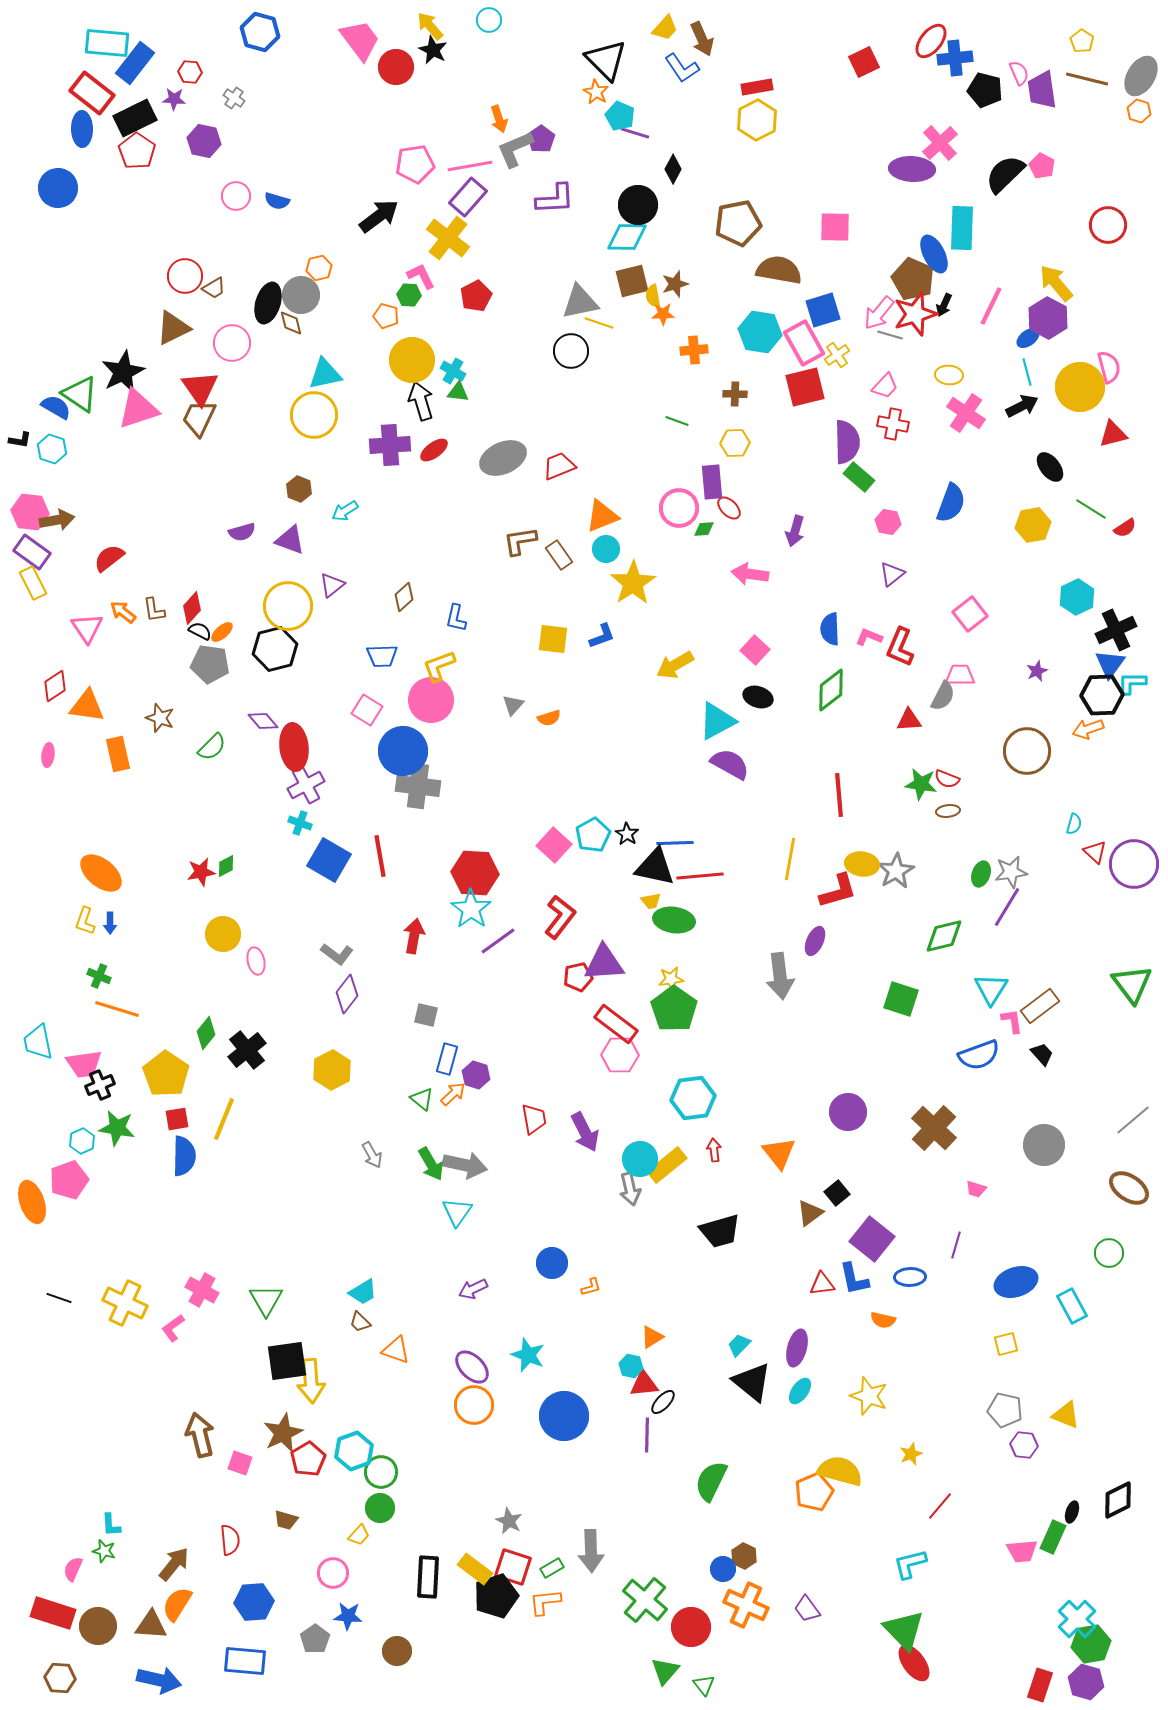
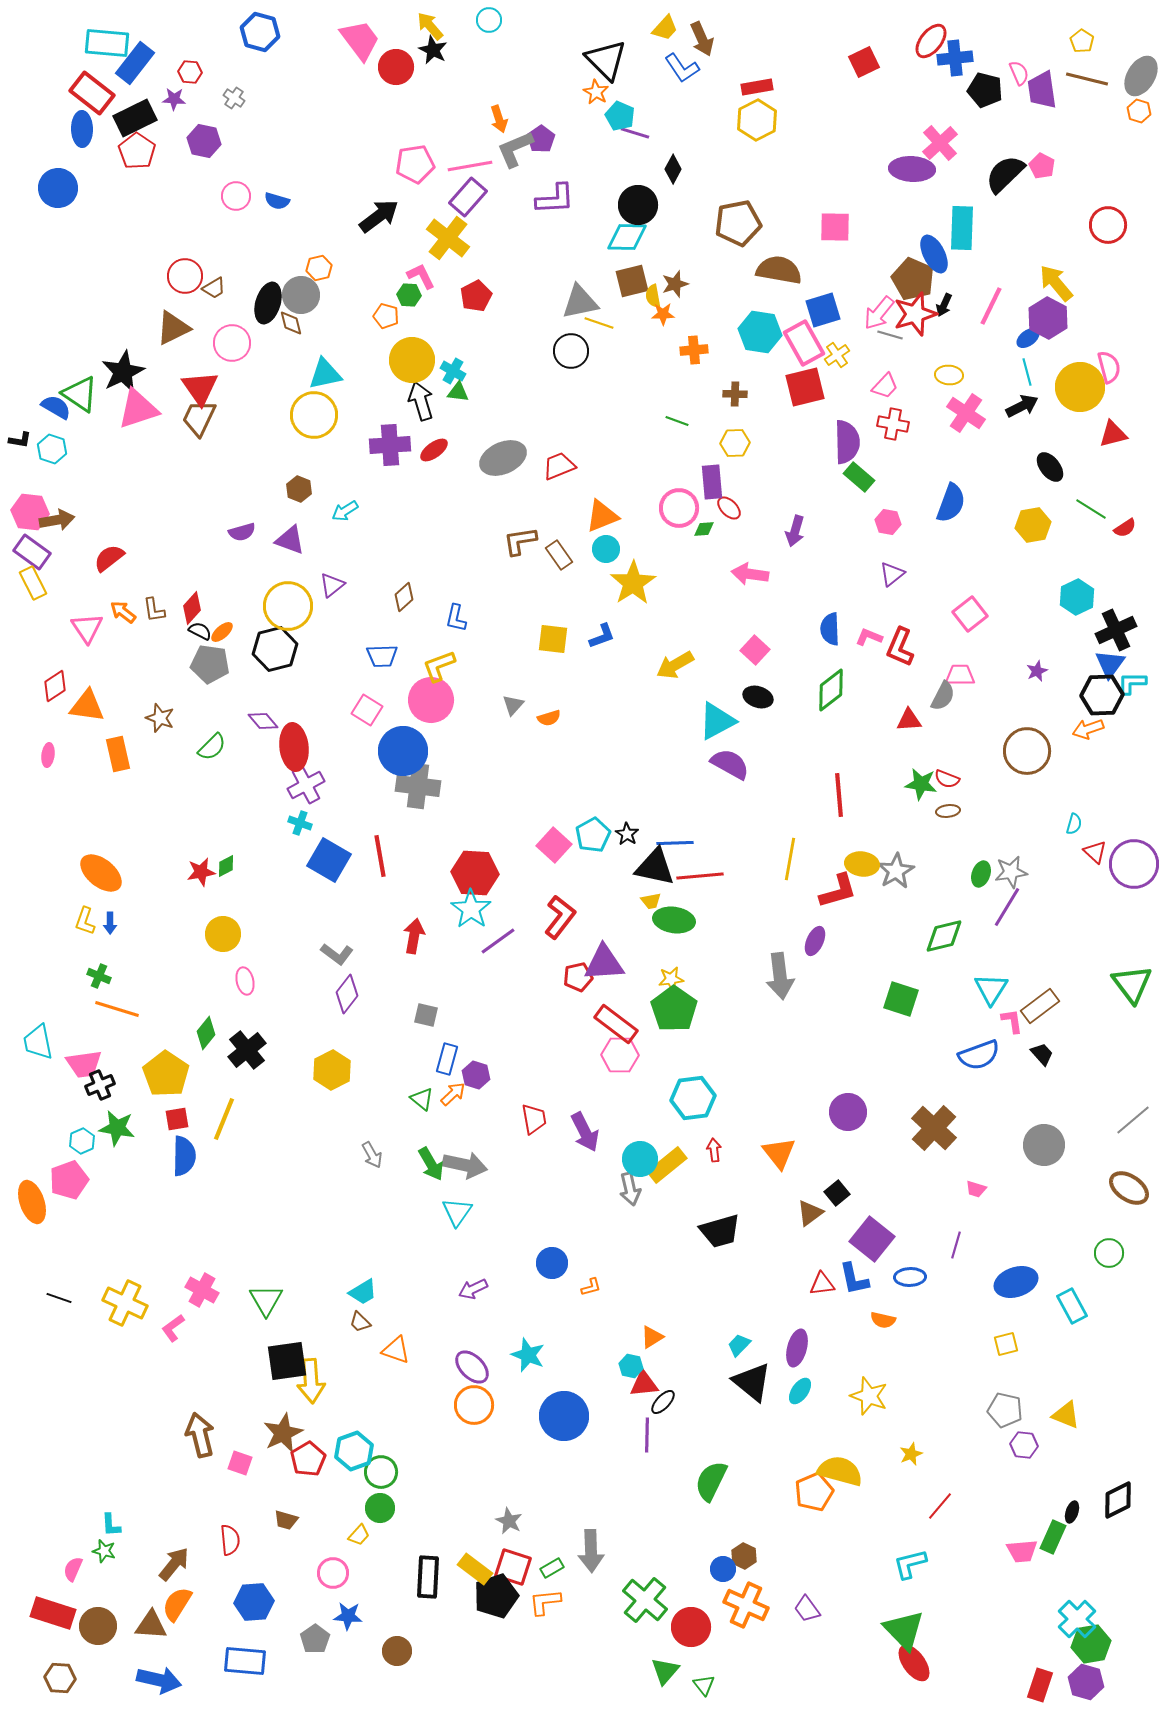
pink ellipse at (256, 961): moved 11 px left, 20 px down
